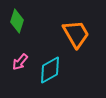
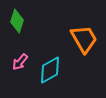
orange trapezoid: moved 8 px right, 5 px down
